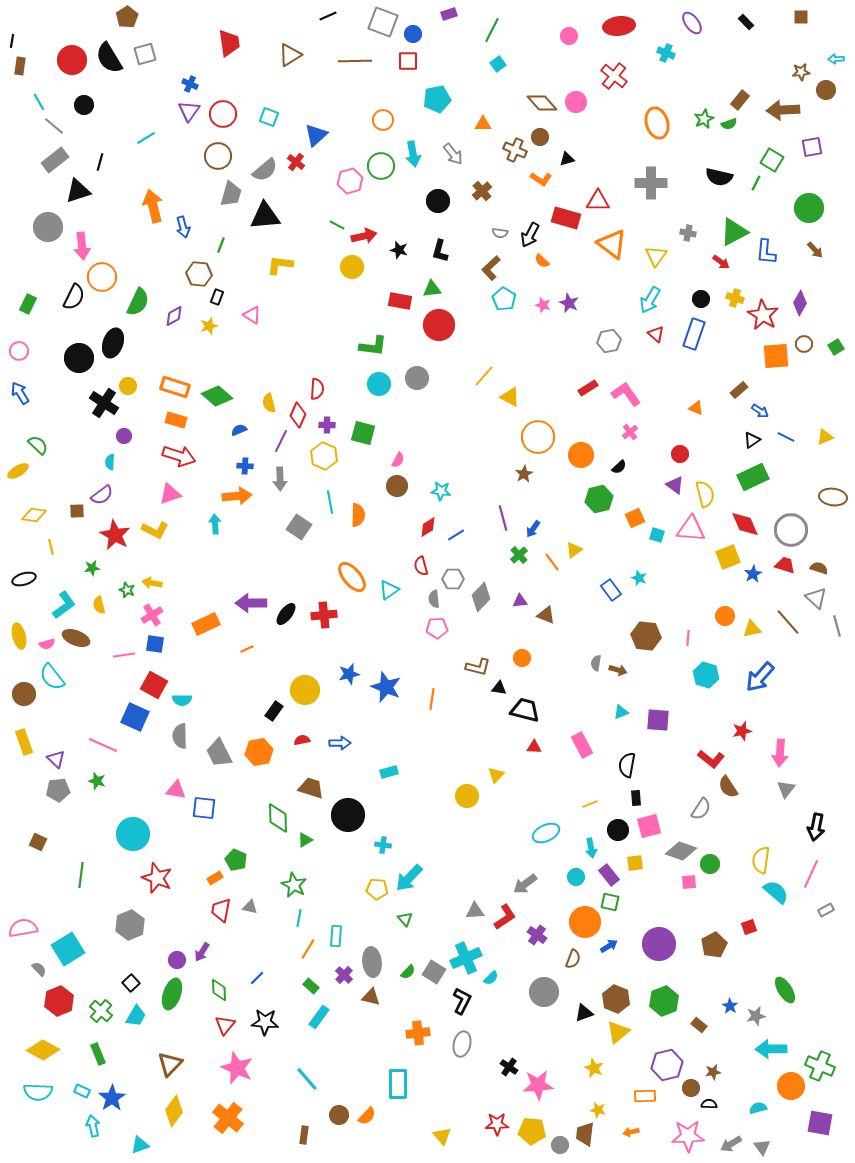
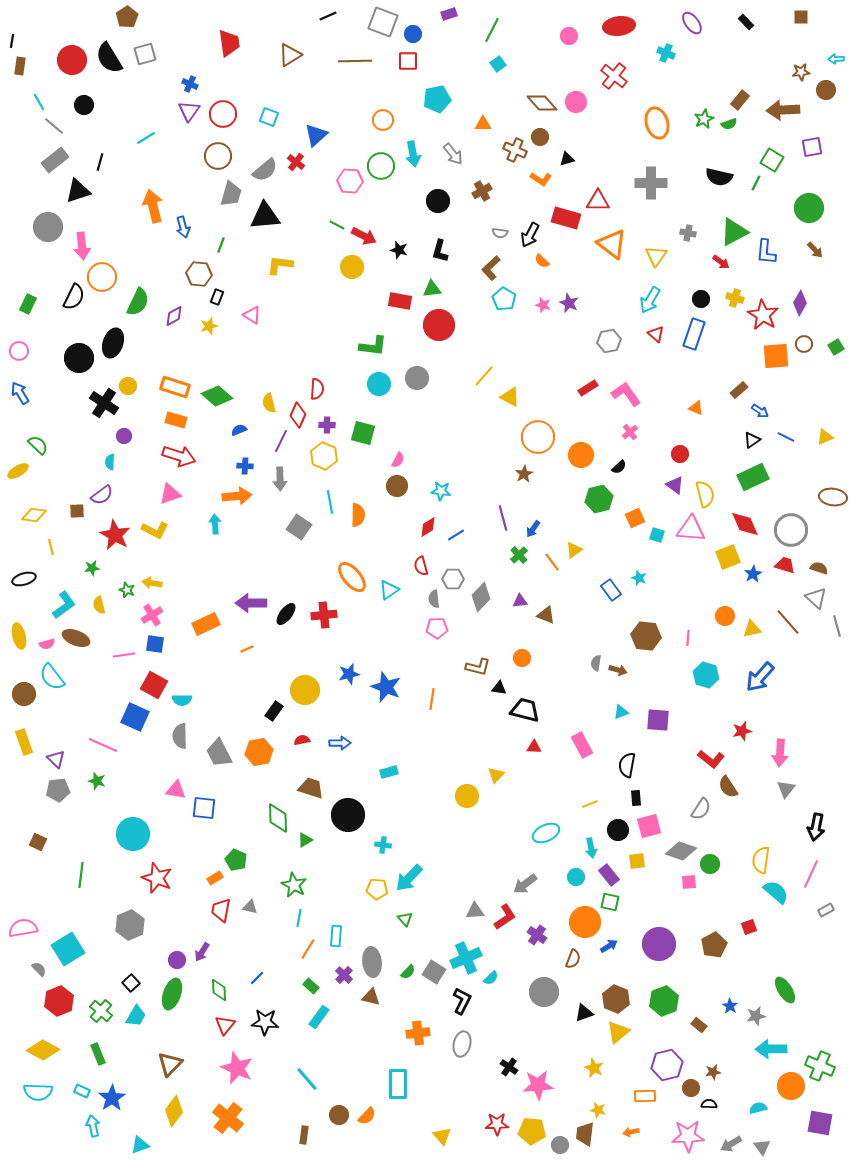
pink hexagon at (350, 181): rotated 20 degrees clockwise
brown cross at (482, 191): rotated 12 degrees clockwise
red arrow at (364, 236): rotated 40 degrees clockwise
yellow square at (635, 863): moved 2 px right, 2 px up
